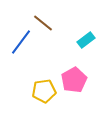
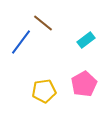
pink pentagon: moved 10 px right, 4 px down
